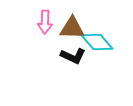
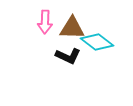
cyan diamond: rotated 12 degrees counterclockwise
black L-shape: moved 5 px left
